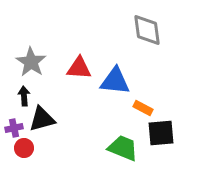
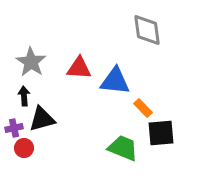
orange rectangle: rotated 18 degrees clockwise
